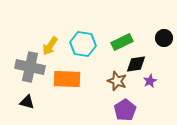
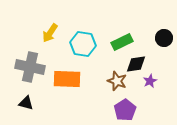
yellow arrow: moved 13 px up
black triangle: moved 1 px left, 1 px down
